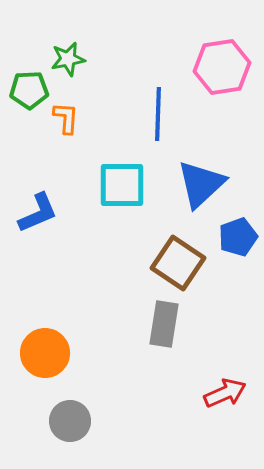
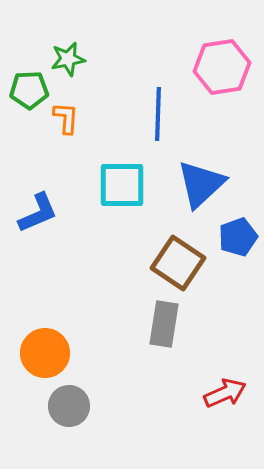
gray circle: moved 1 px left, 15 px up
